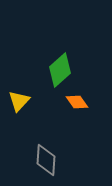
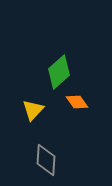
green diamond: moved 1 px left, 2 px down
yellow triangle: moved 14 px right, 9 px down
